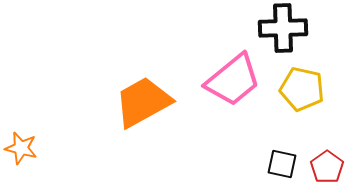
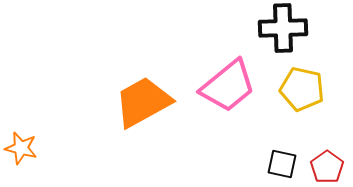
pink trapezoid: moved 5 px left, 6 px down
